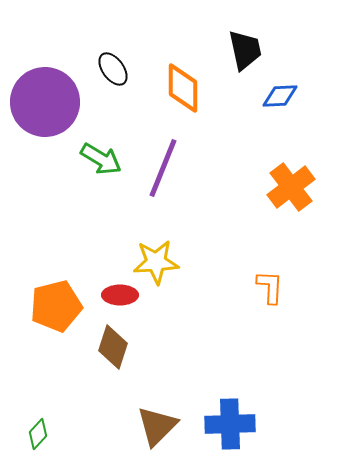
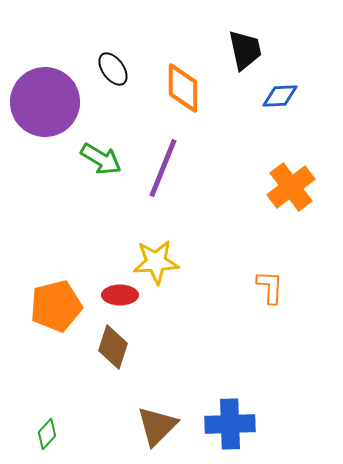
green diamond: moved 9 px right
